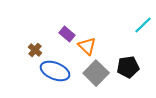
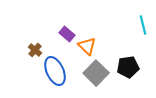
cyan line: rotated 60 degrees counterclockwise
blue ellipse: rotated 44 degrees clockwise
